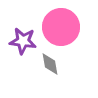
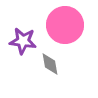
pink circle: moved 4 px right, 2 px up
